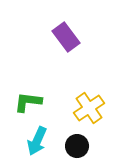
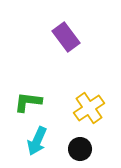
black circle: moved 3 px right, 3 px down
